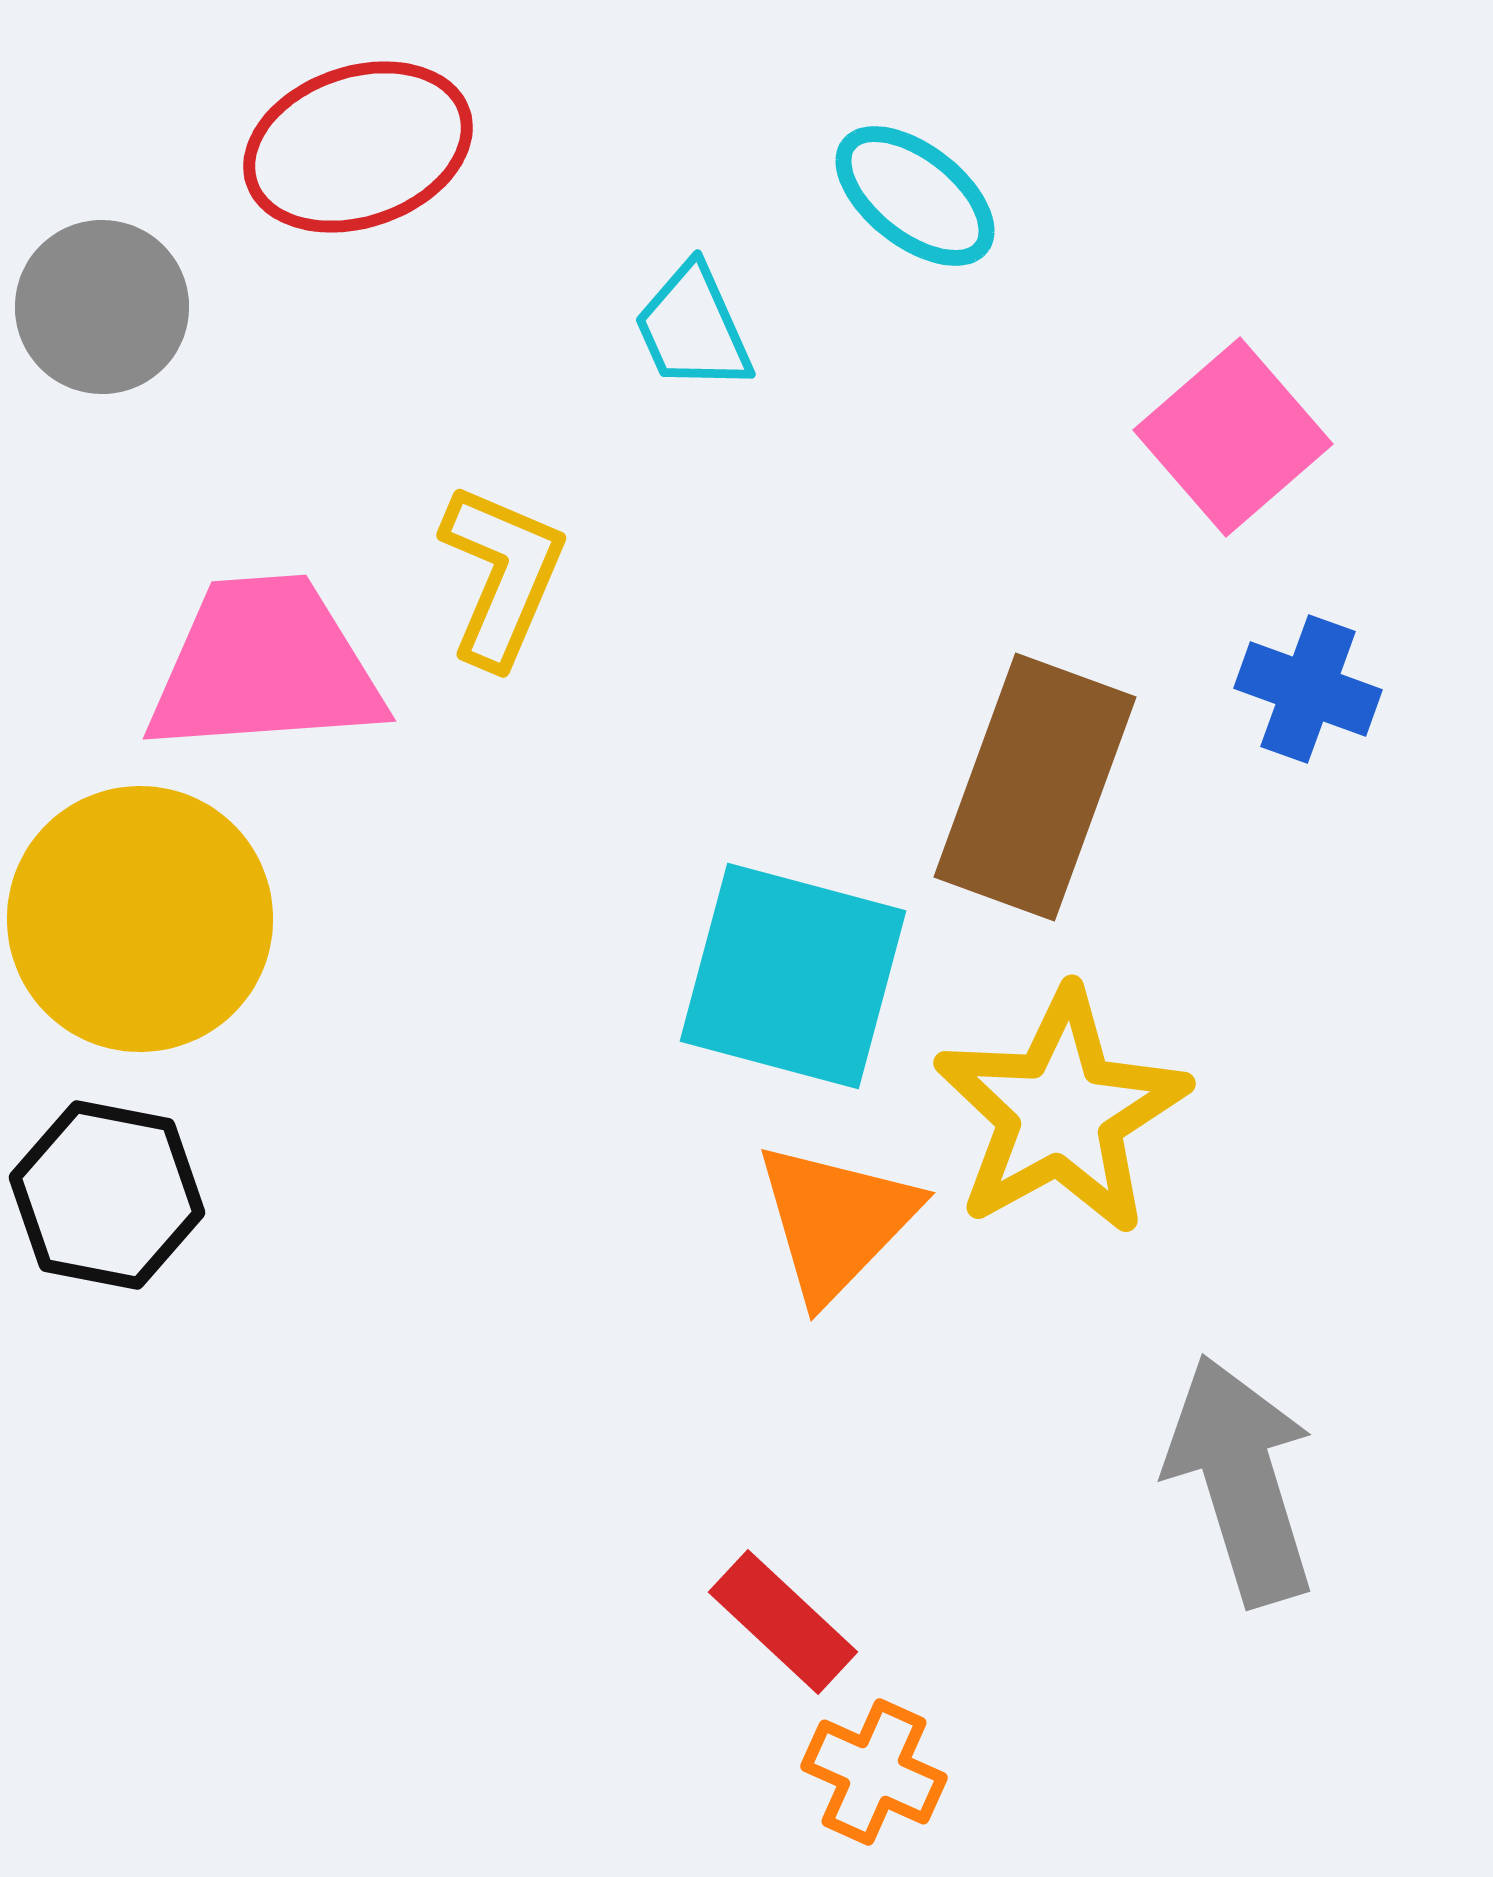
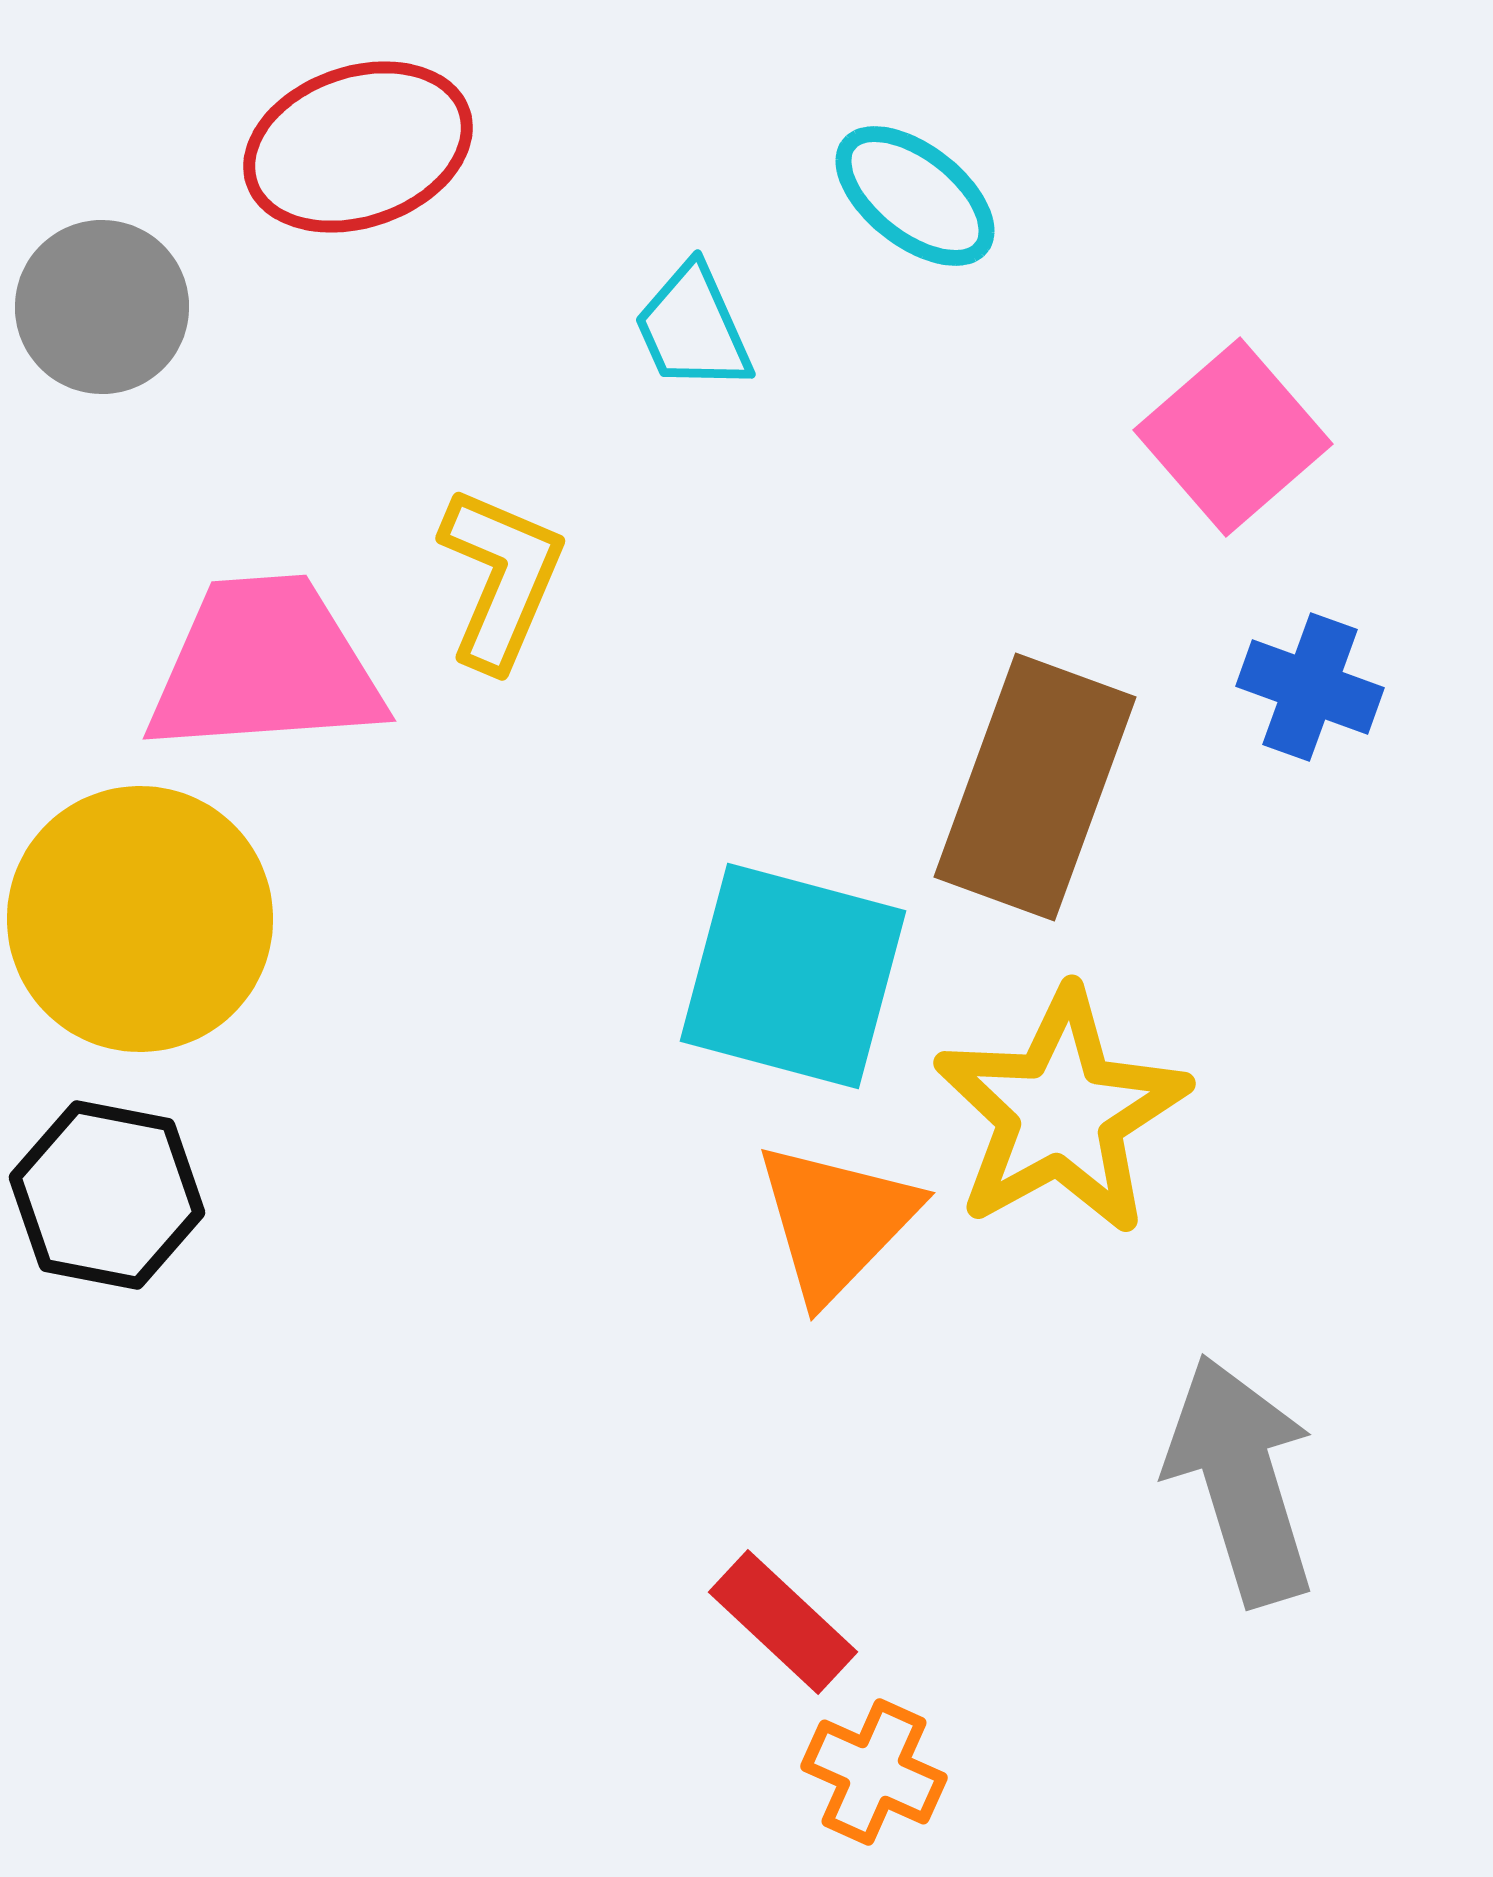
yellow L-shape: moved 1 px left, 3 px down
blue cross: moved 2 px right, 2 px up
